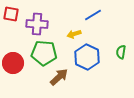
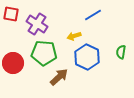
purple cross: rotated 30 degrees clockwise
yellow arrow: moved 2 px down
